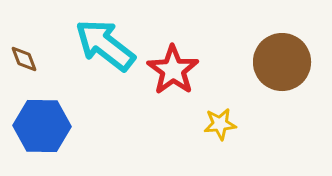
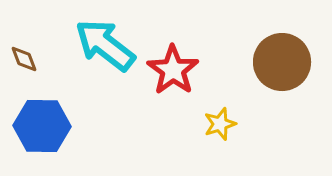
yellow star: rotated 12 degrees counterclockwise
